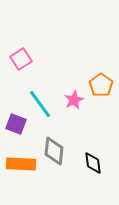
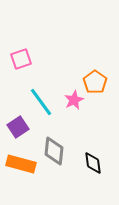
pink square: rotated 15 degrees clockwise
orange pentagon: moved 6 px left, 3 px up
cyan line: moved 1 px right, 2 px up
purple square: moved 2 px right, 3 px down; rotated 35 degrees clockwise
orange rectangle: rotated 12 degrees clockwise
